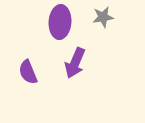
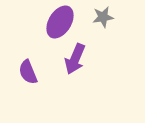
purple ellipse: rotated 28 degrees clockwise
purple arrow: moved 4 px up
